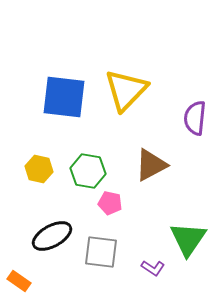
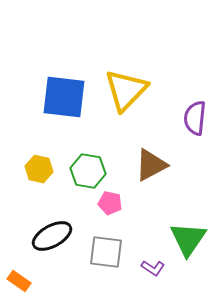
gray square: moved 5 px right
